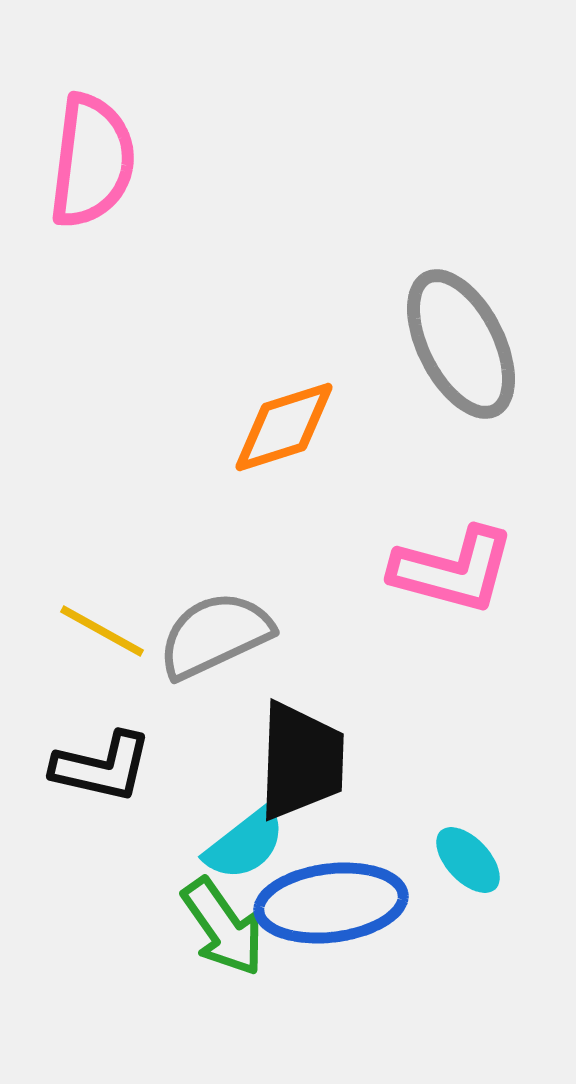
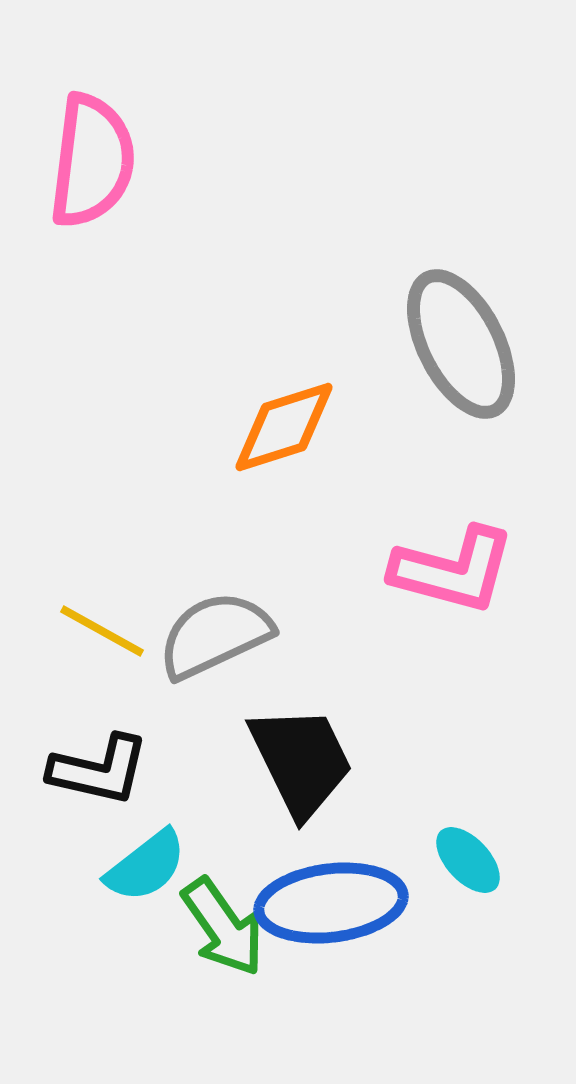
black trapezoid: rotated 28 degrees counterclockwise
black L-shape: moved 3 px left, 3 px down
cyan semicircle: moved 99 px left, 22 px down
